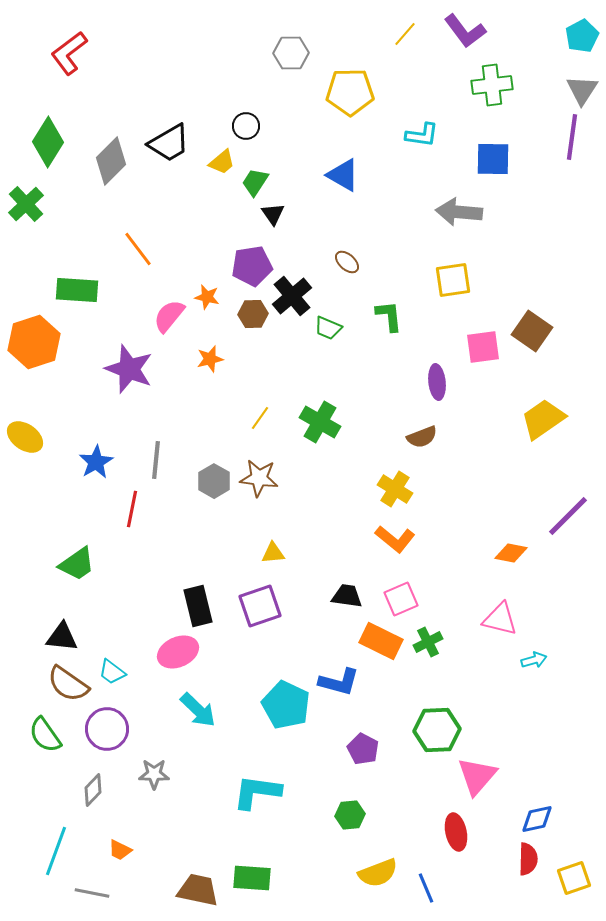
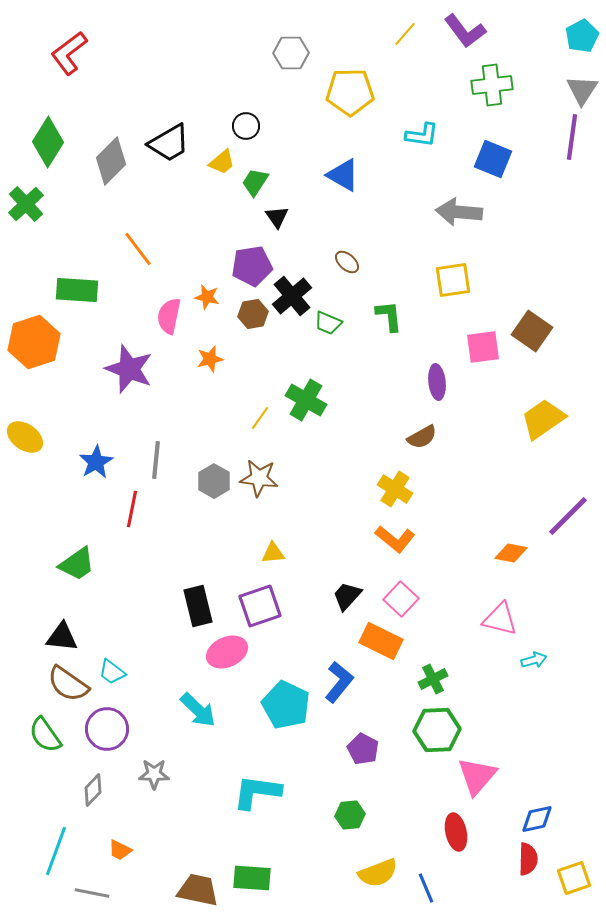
blue square at (493, 159): rotated 21 degrees clockwise
black triangle at (273, 214): moved 4 px right, 3 px down
brown hexagon at (253, 314): rotated 8 degrees counterclockwise
pink semicircle at (169, 316): rotated 27 degrees counterclockwise
green trapezoid at (328, 328): moved 5 px up
green cross at (320, 422): moved 14 px left, 22 px up
brown semicircle at (422, 437): rotated 8 degrees counterclockwise
black trapezoid at (347, 596): rotated 56 degrees counterclockwise
pink square at (401, 599): rotated 24 degrees counterclockwise
green cross at (428, 642): moved 5 px right, 37 px down
pink ellipse at (178, 652): moved 49 px right
blue L-shape at (339, 682): rotated 66 degrees counterclockwise
